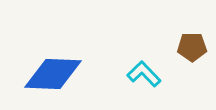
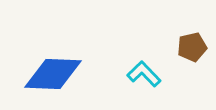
brown pentagon: rotated 12 degrees counterclockwise
